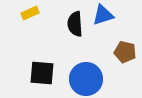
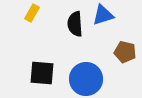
yellow rectangle: moved 2 px right; rotated 36 degrees counterclockwise
